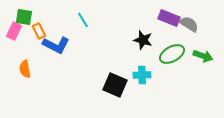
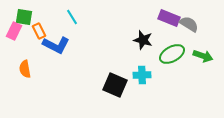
cyan line: moved 11 px left, 3 px up
